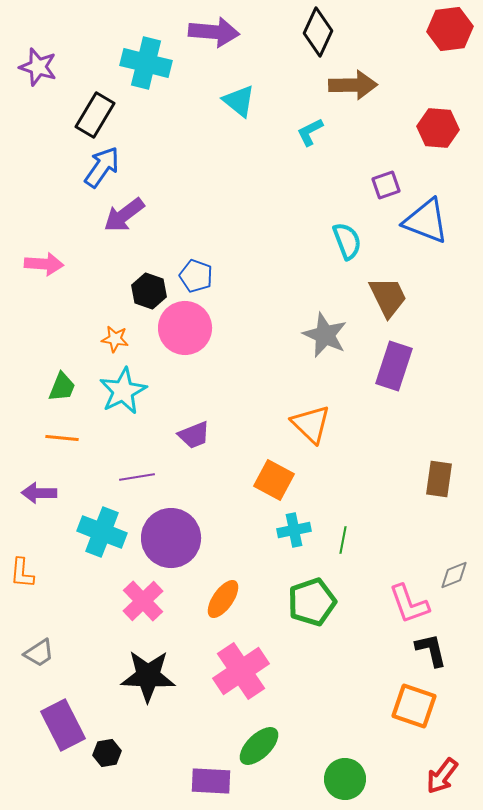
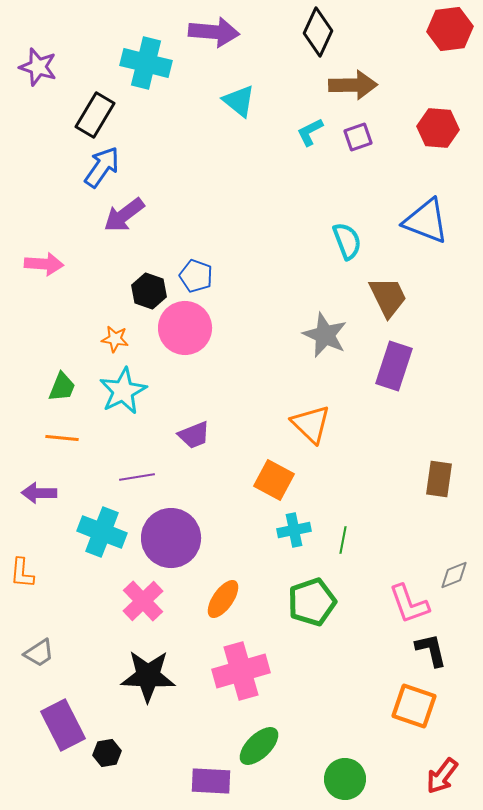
purple square at (386, 185): moved 28 px left, 48 px up
pink cross at (241, 671): rotated 18 degrees clockwise
